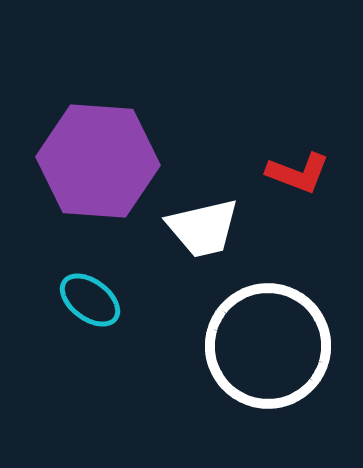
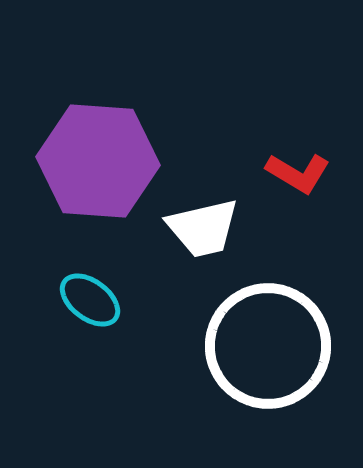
red L-shape: rotated 10 degrees clockwise
